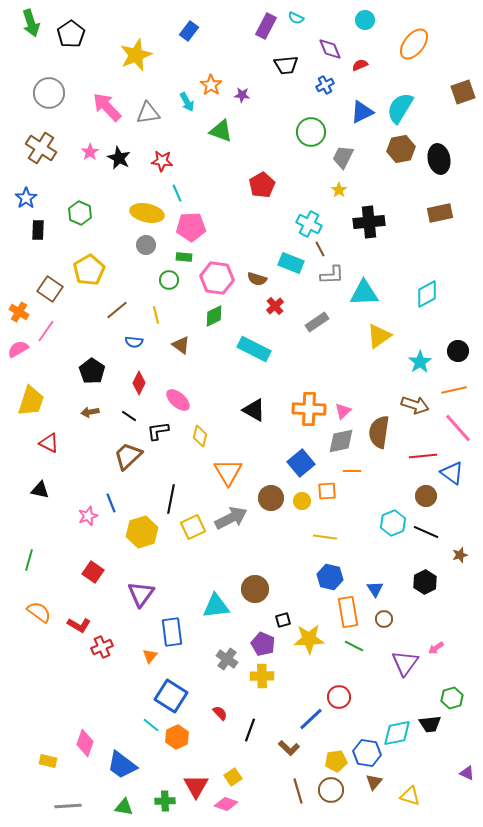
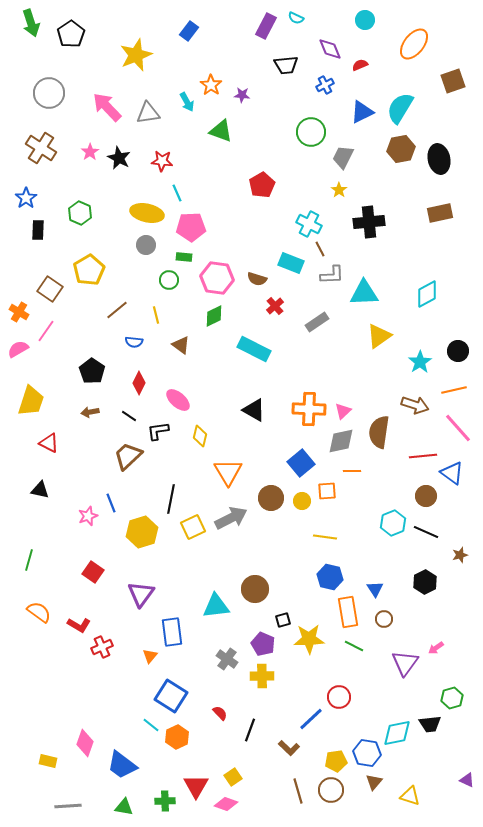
brown square at (463, 92): moved 10 px left, 11 px up
purple triangle at (467, 773): moved 7 px down
